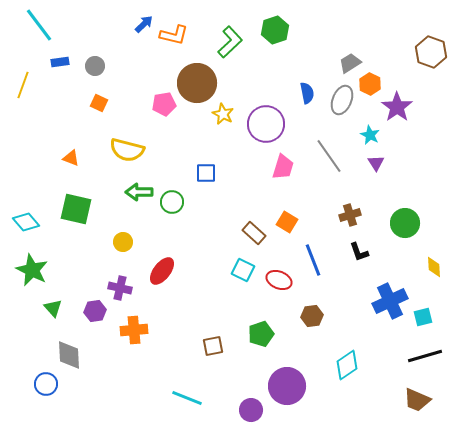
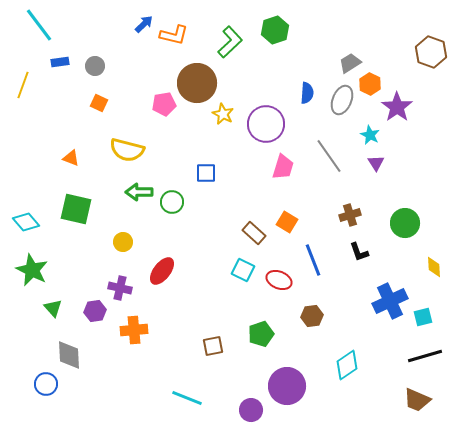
blue semicircle at (307, 93): rotated 15 degrees clockwise
